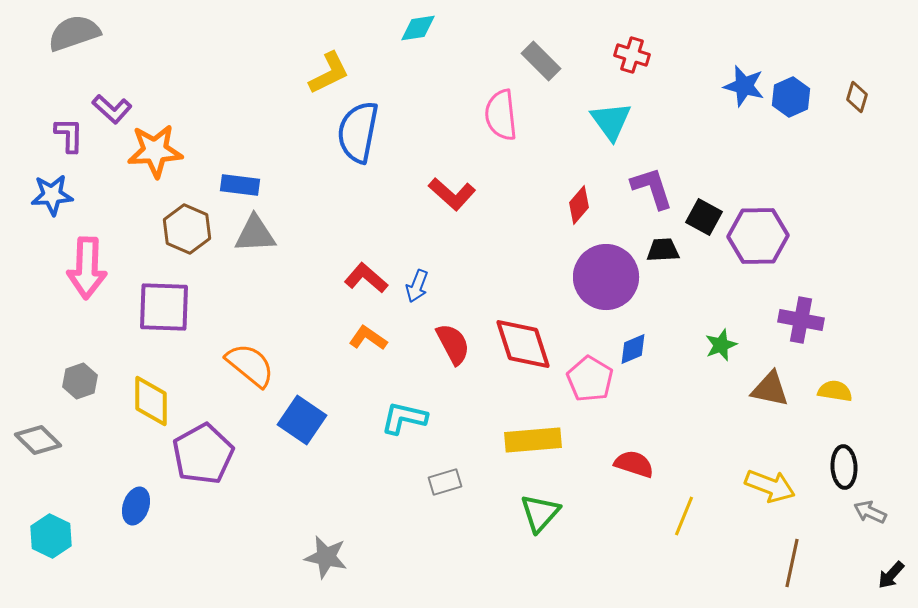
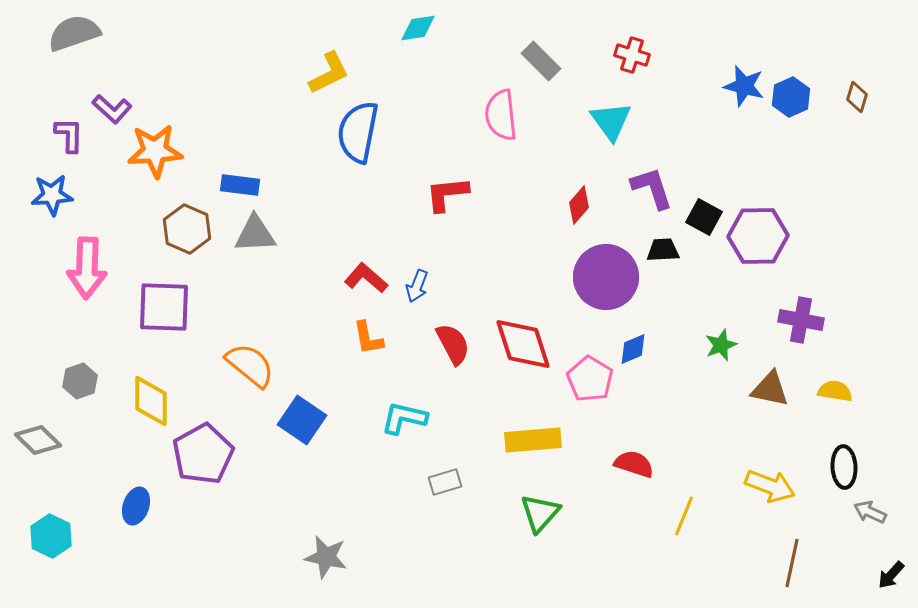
red L-shape at (452, 194): moved 5 px left; rotated 132 degrees clockwise
orange L-shape at (368, 338): rotated 135 degrees counterclockwise
